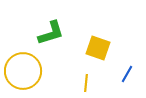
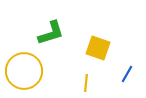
yellow circle: moved 1 px right
